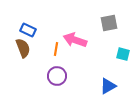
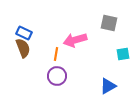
gray square: rotated 24 degrees clockwise
blue rectangle: moved 4 px left, 3 px down
pink arrow: rotated 35 degrees counterclockwise
orange line: moved 5 px down
cyan square: rotated 24 degrees counterclockwise
